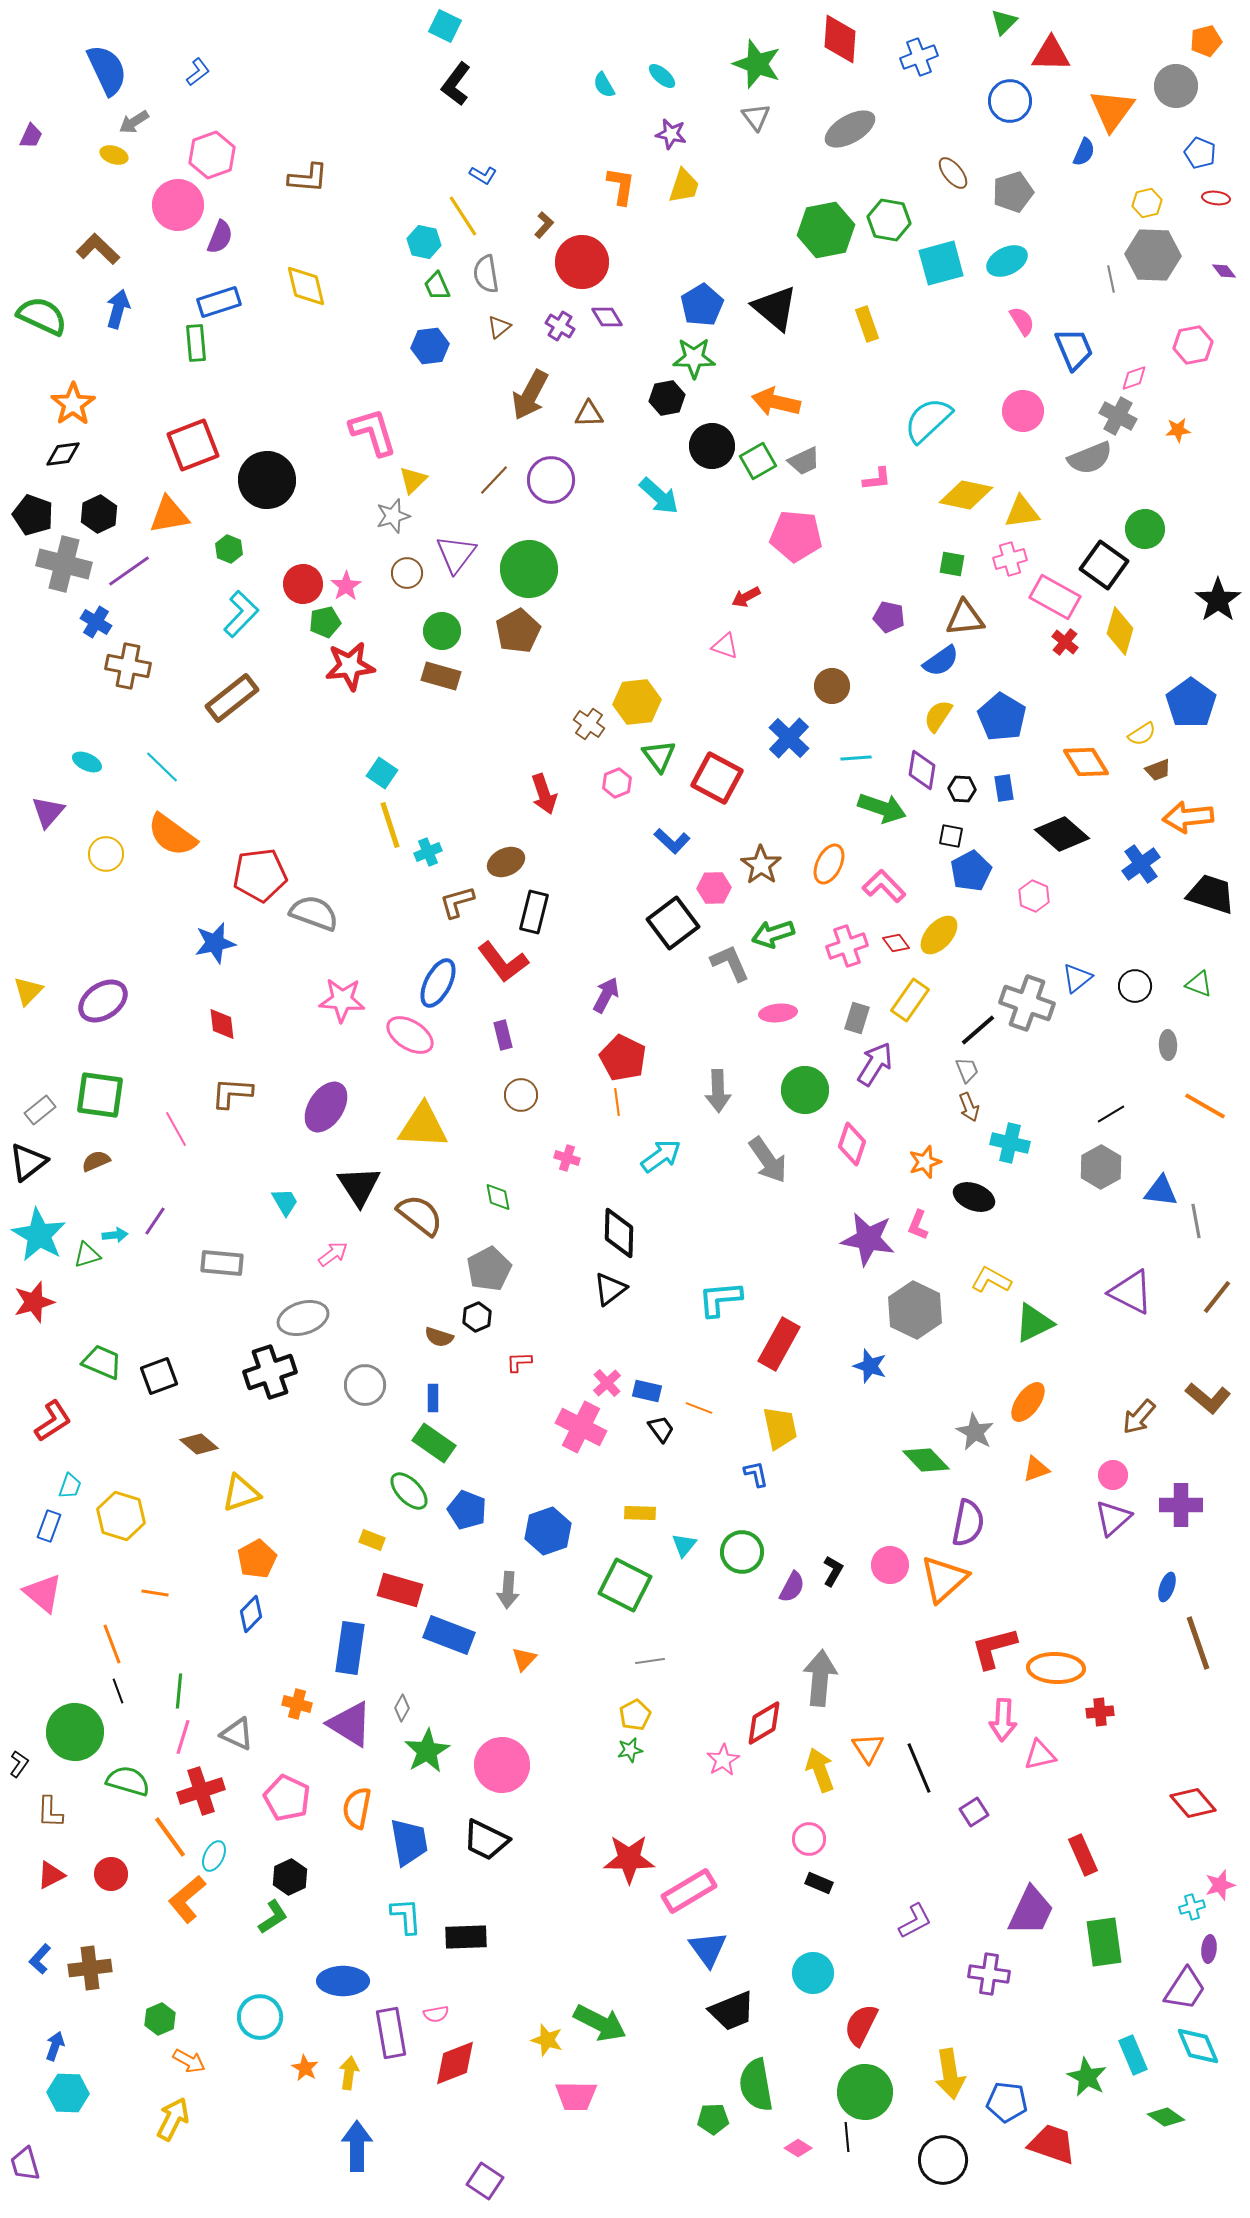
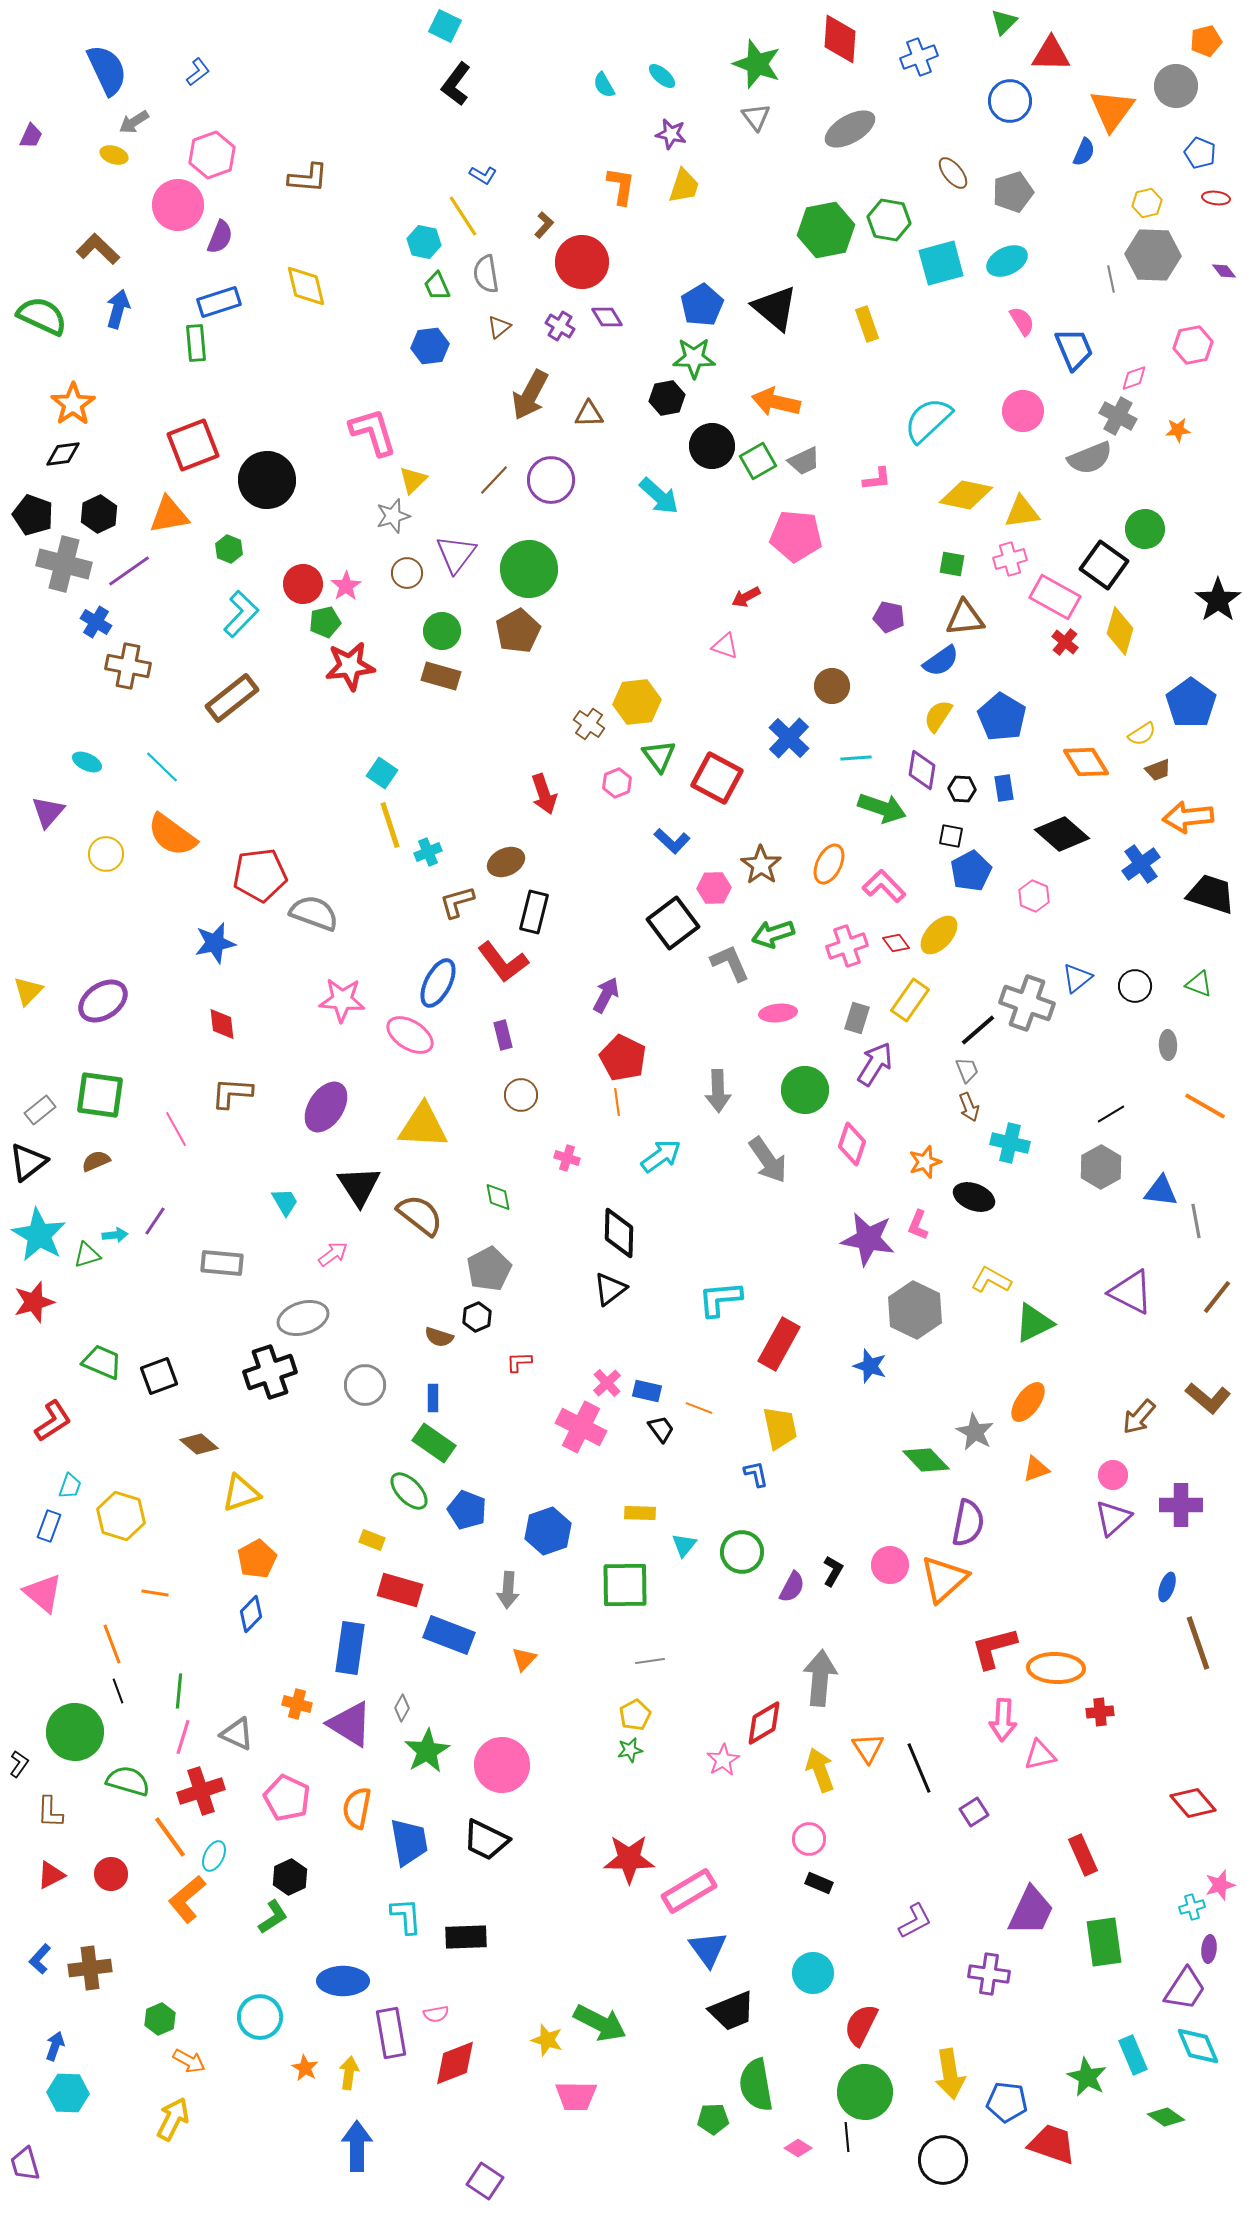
green square at (625, 1585): rotated 28 degrees counterclockwise
